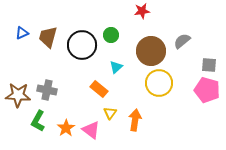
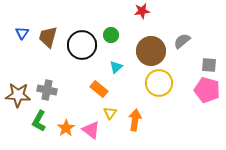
blue triangle: rotated 32 degrees counterclockwise
green L-shape: moved 1 px right
